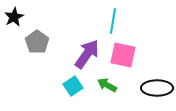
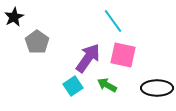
cyan line: rotated 45 degrees counterclockwise
purple arrow: moved 1 px right, 4 px down
